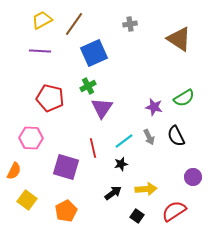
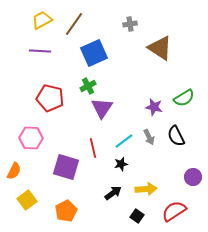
brown triangle: moved 19 px left, 9 px down
yellow square: rotated 18 degrees clockwise
